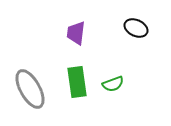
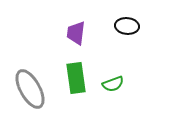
black ellipse: moved 9 px left, 2 px up; rotated 20 degrees counterclockwise
green rectangle: moved 1 px left, 4 px up
